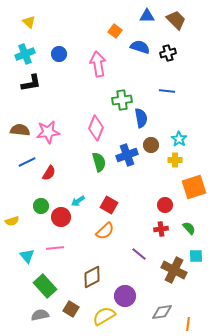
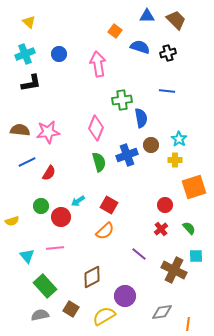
red cross at (161, 229): rotated 32 degrees counterclockwise
